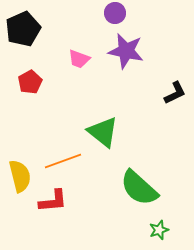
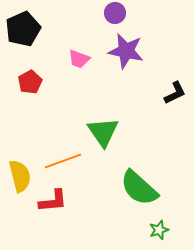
green triangle: rotated 16 degrees clockwise
